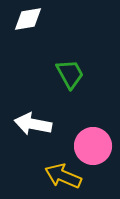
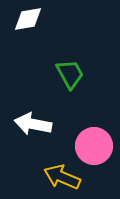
pink circle: moved 1 px right
yellow arrow: moved 1 px left, 1 px down
